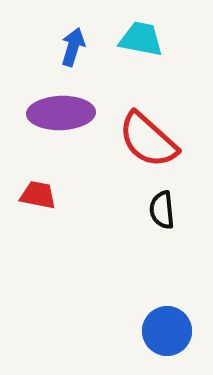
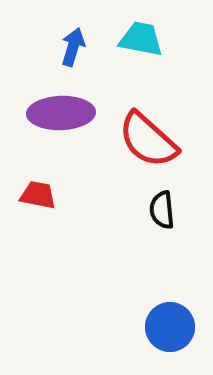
blue circle: moved 3 px right, 4 px up
